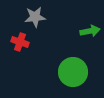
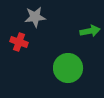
red cross: moved 1 px left
green circle: moved 5 px left, 4 px up
